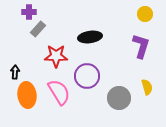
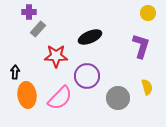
yellow circle: moved 3 px right, 1 px up
black ellipse: rotated 15 degrees counterclockwise
pink semicircle: moved 1 px right, 6 px down; rotated 76 degrees clockwise
gray circle: moved 1 px left
